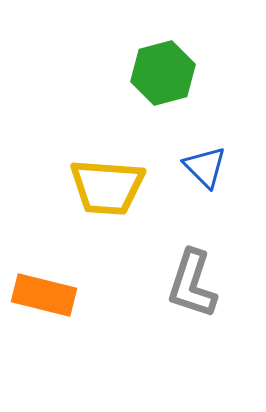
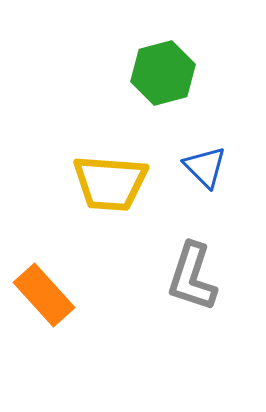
yellow trapezoid: moved 3 px right, 4 px up
gray L-shape: moved 7 px up
orange rectangle: rotated 34 degrees clockwise
